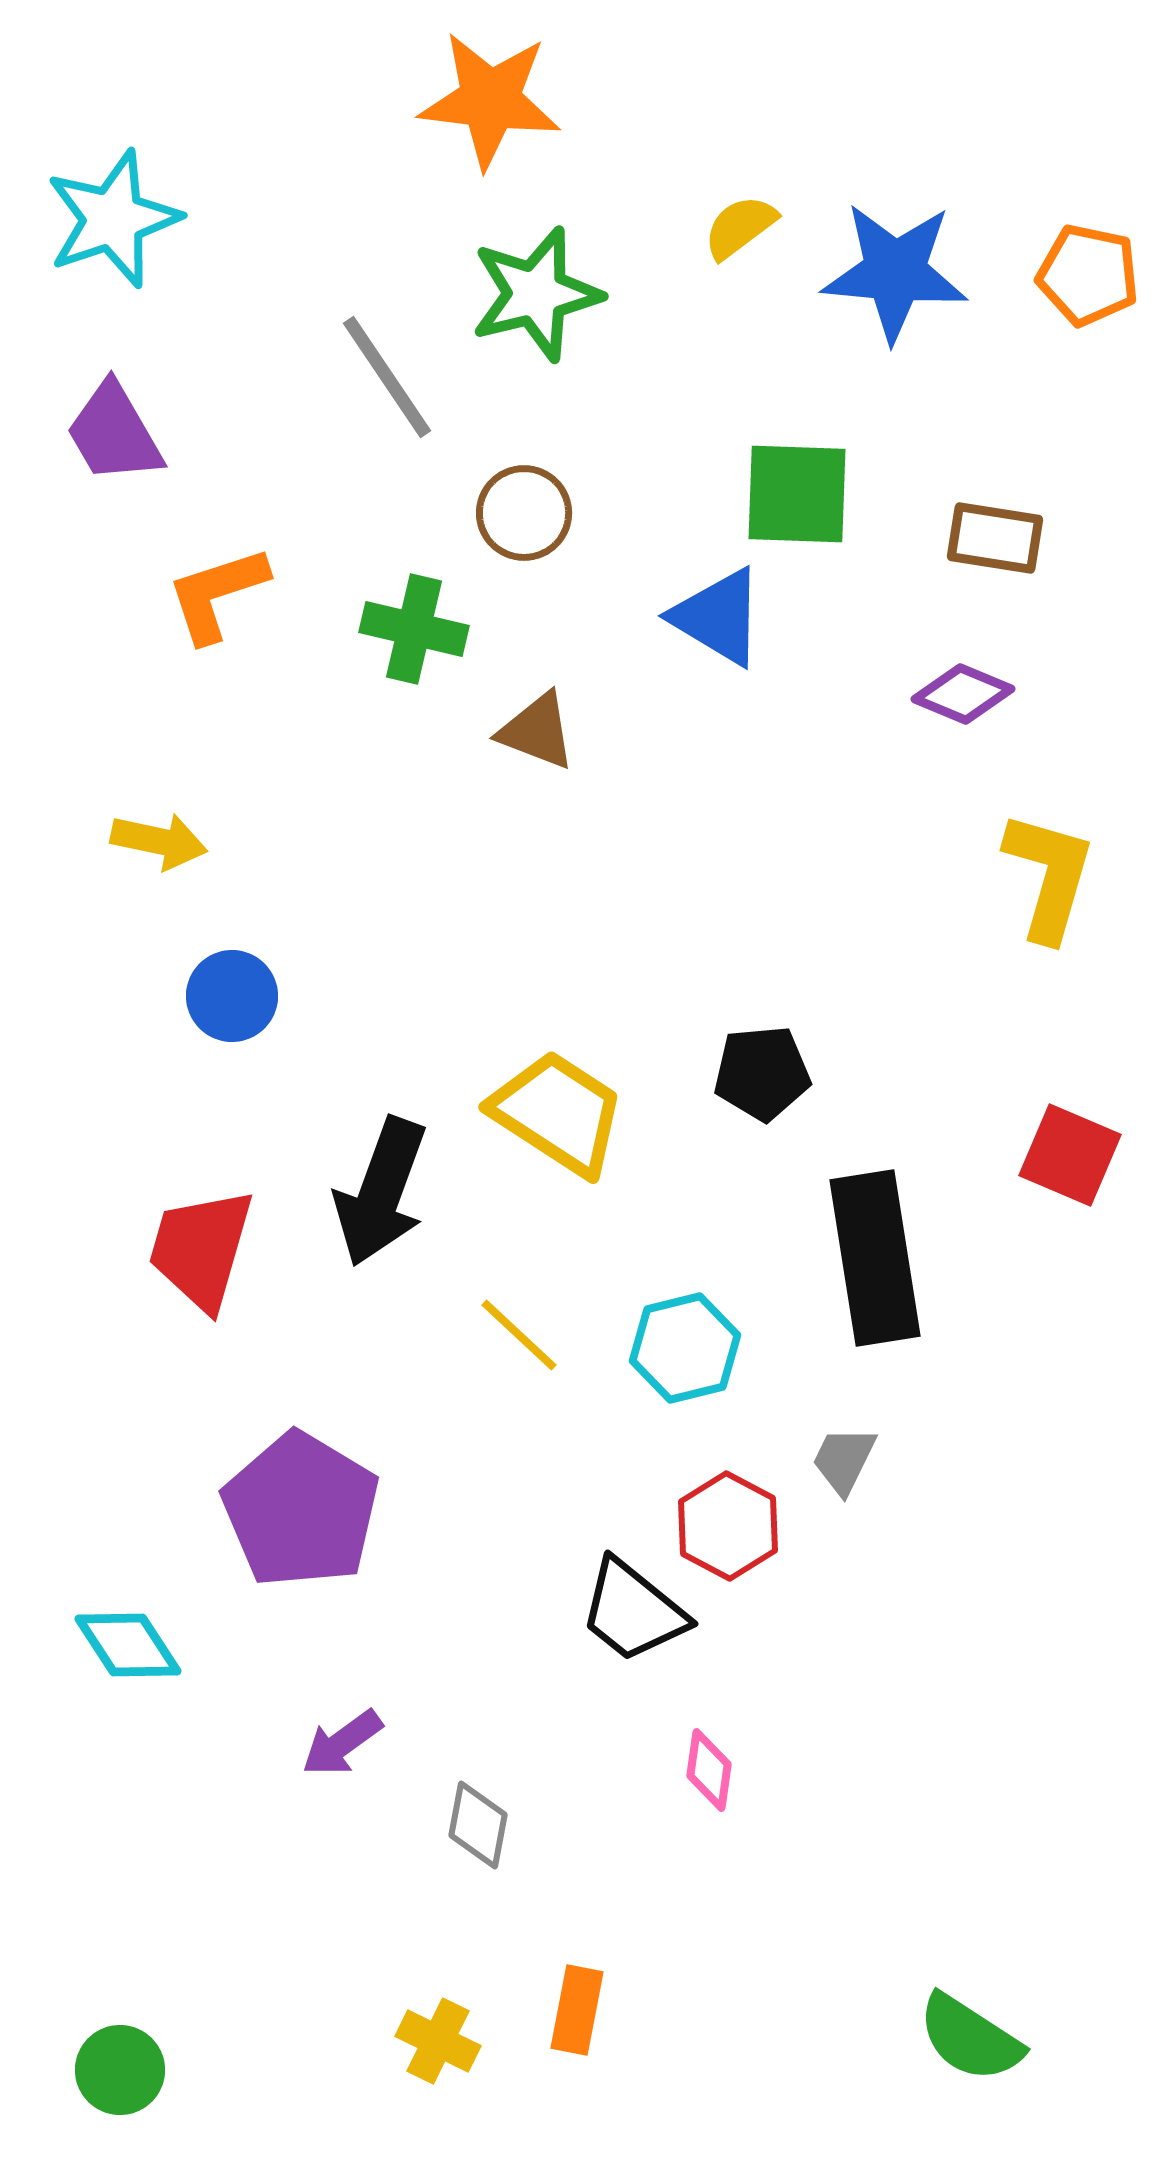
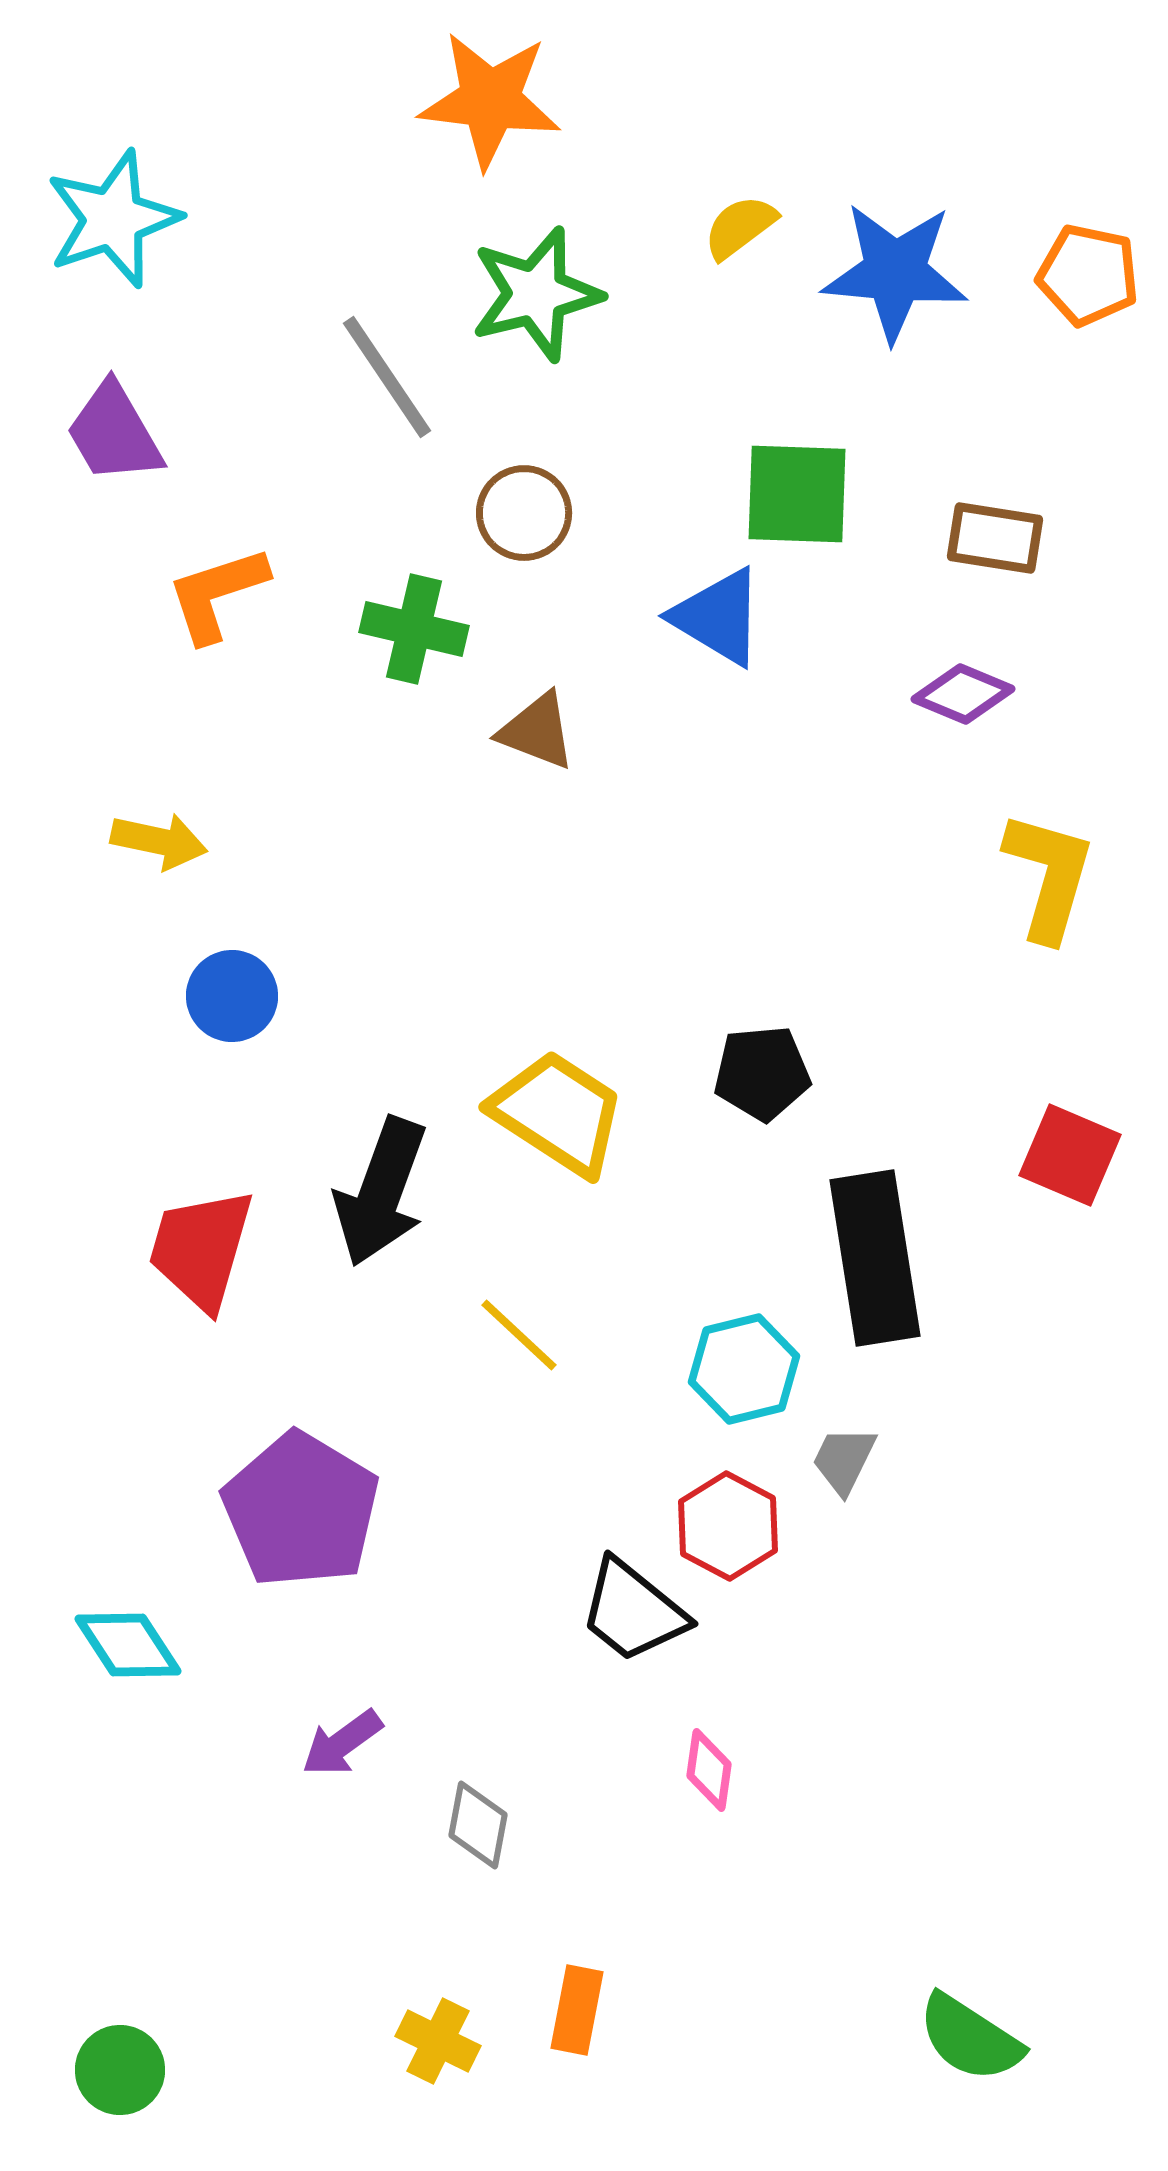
cyan hexagon: moved 59 px right, 21 px down
